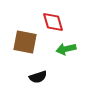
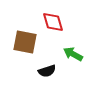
green arrow: moved 7 px right, 5 px down; rotated 42 degrees clockwise
black semicircle: moved 9 px right, 6 px up
